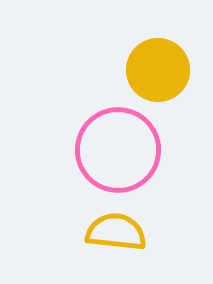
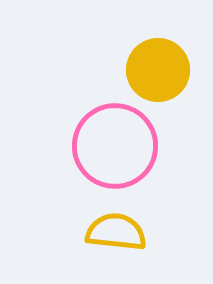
pink circle: moved 3 px left, 4 px up
